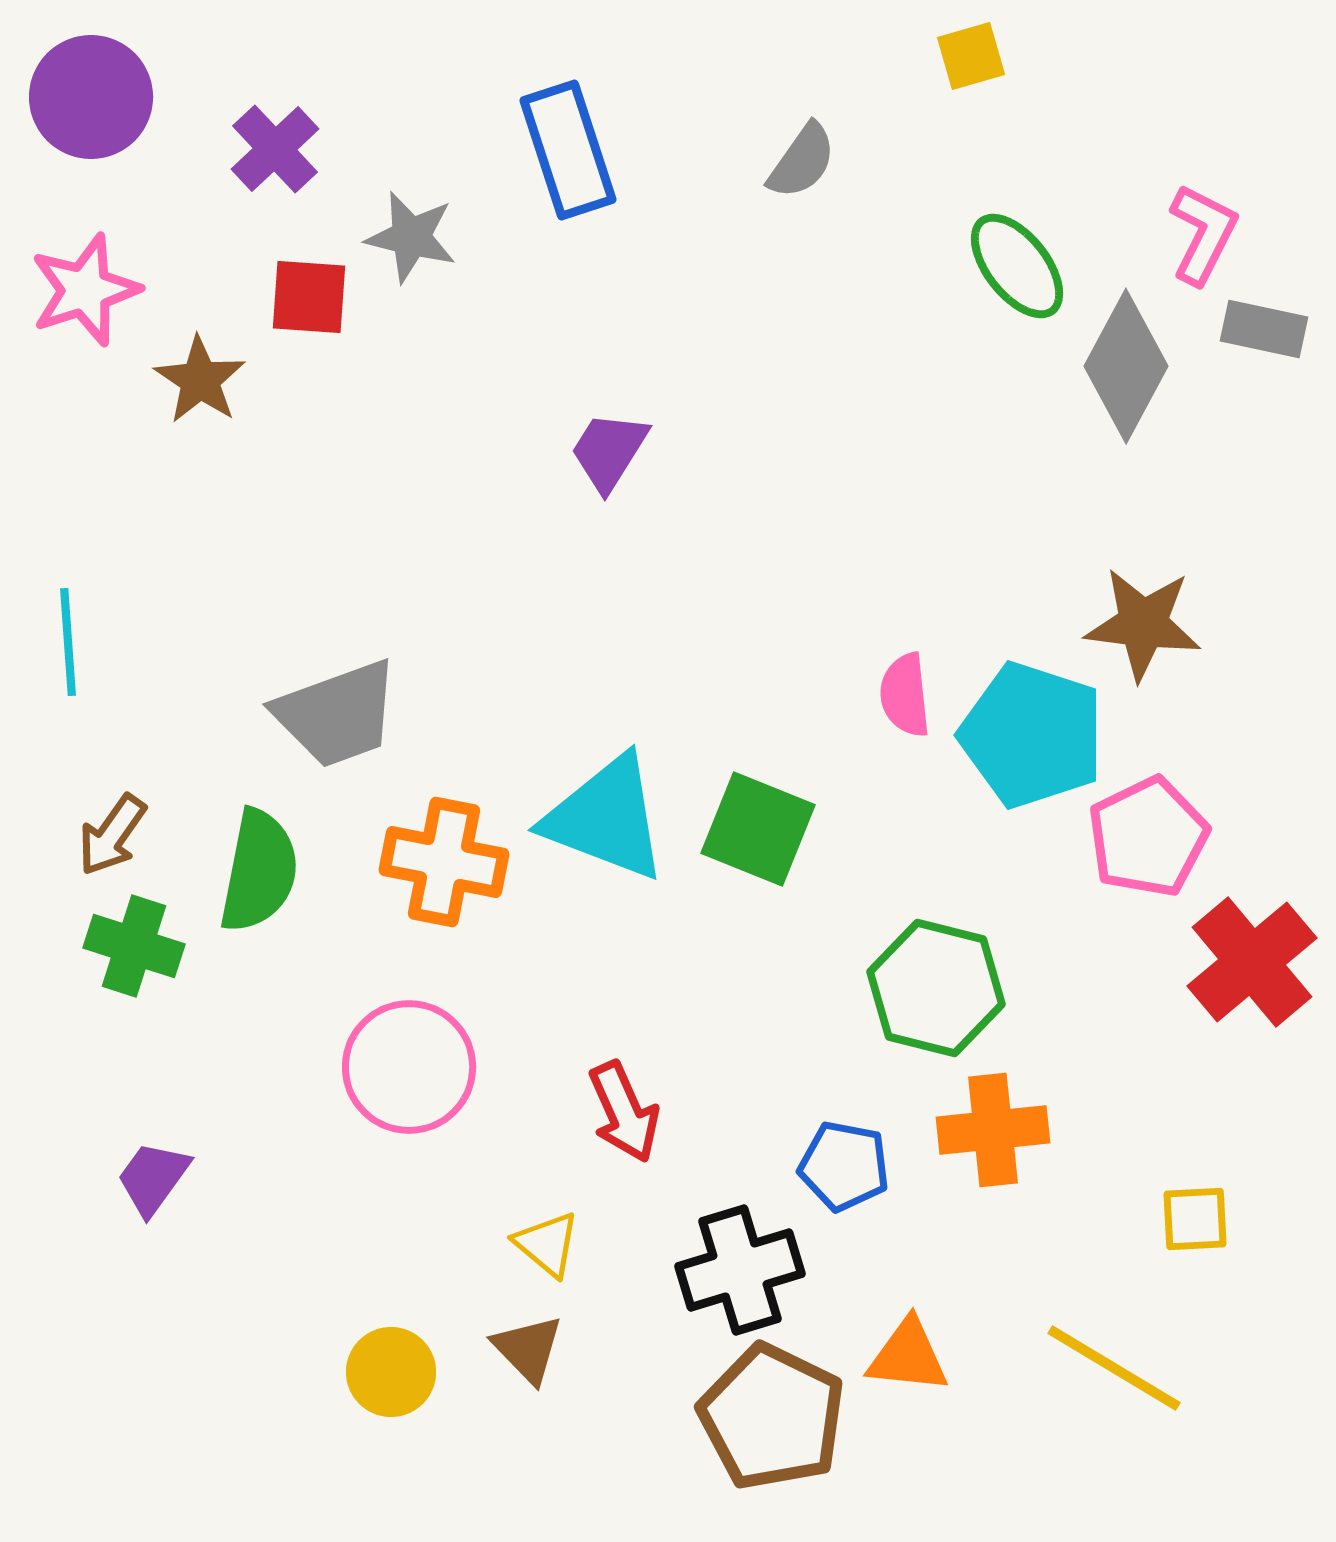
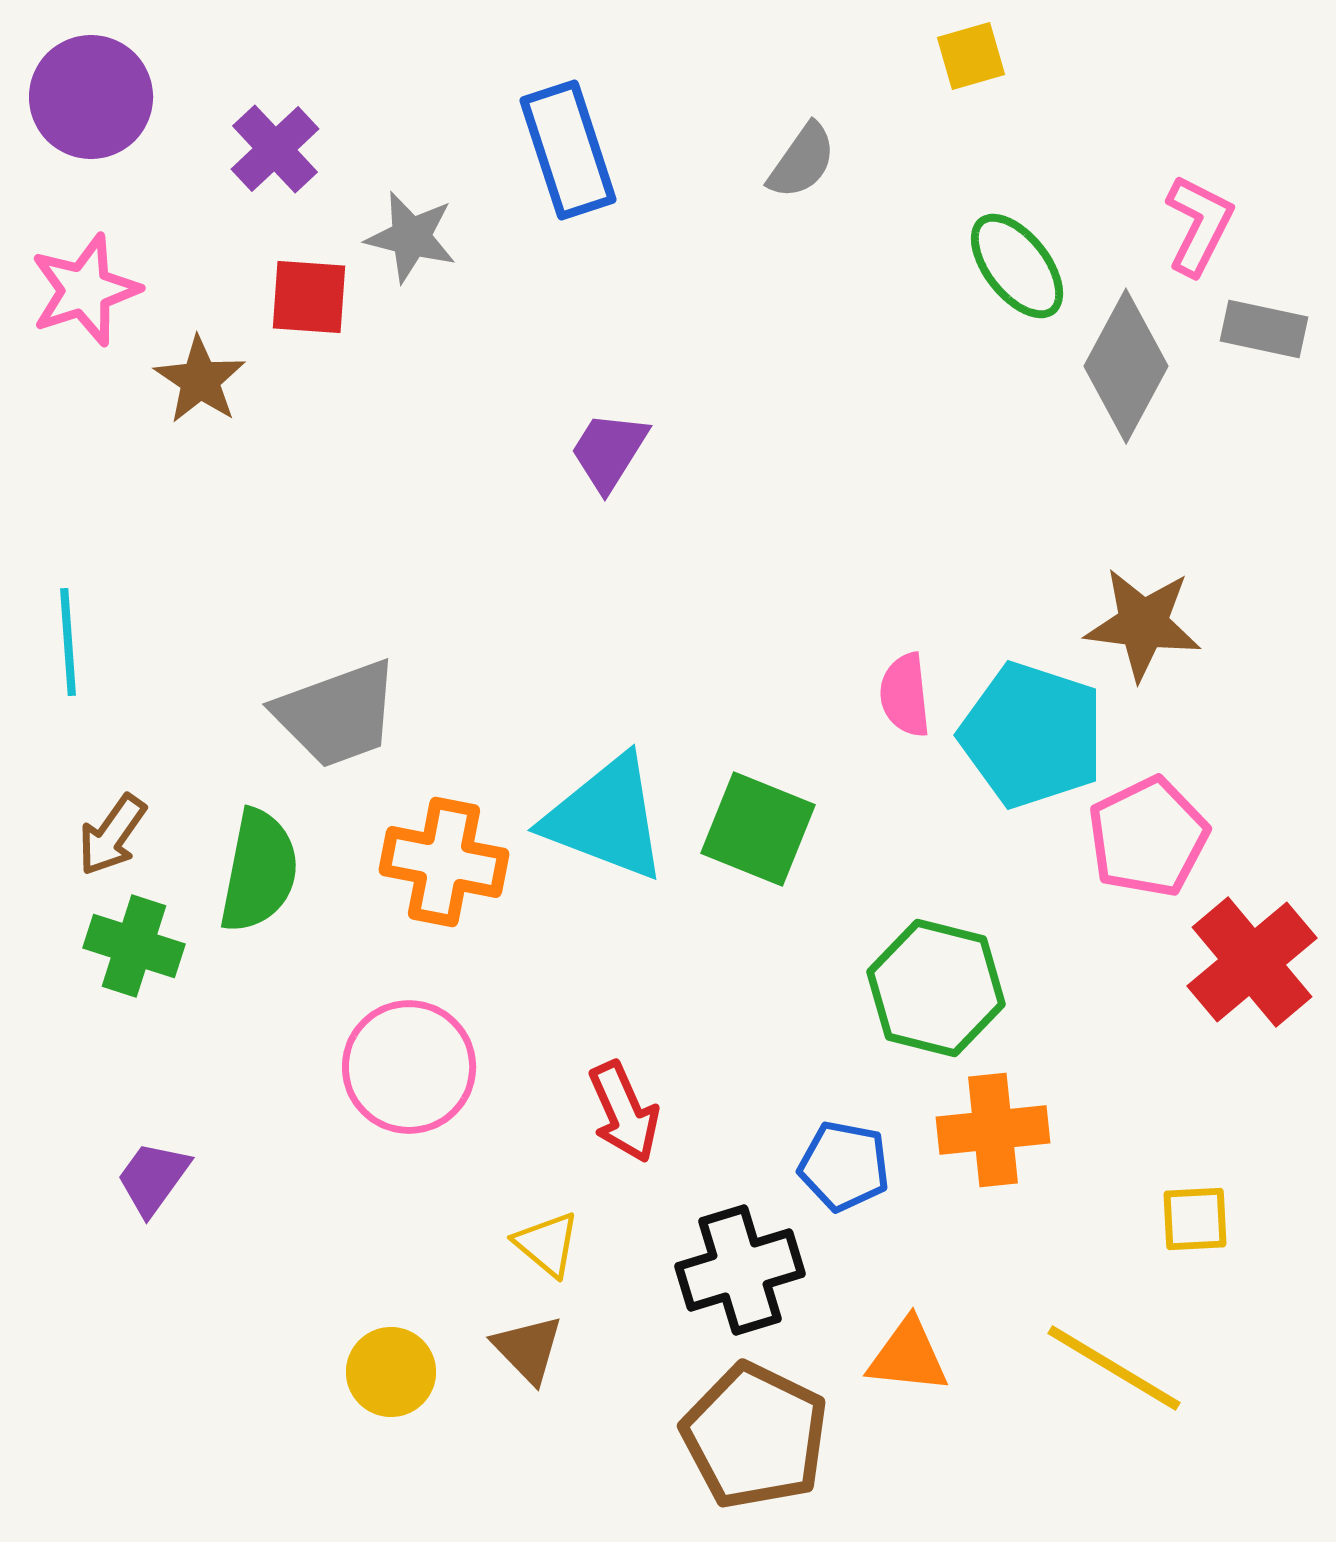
pink L-shape at (1203, 234): moved 4 px left, 9 px up
brown pentagon at (772, 1417): moved 17 px left, 19 px down
